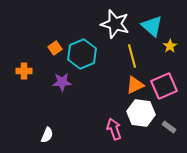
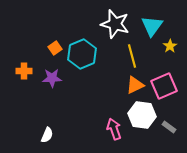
cyan triangle: rotated 25 degrees clockwise
purple star: moved 10 px left, 4 px up
white hexagon: moved 1 px right, 2 px down
